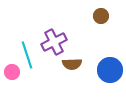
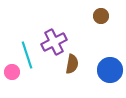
brown semicircle: rotated 78 degrees counterclockwise
